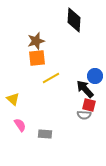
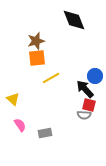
black diamond: rotated 25 degrees counterclockwise
gray rectangle: moved 1 px up; rotated 16 degrees counterclockwise
